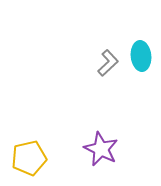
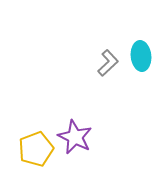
purple star: moved 26 px left, 12 px up
yellow pentagon: moved 7 px right, 9 px up; rotated 8 degrees counterclockwise
